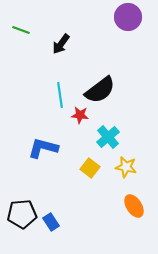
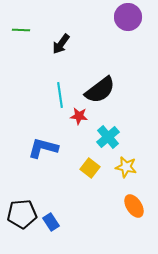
green line: rotated 18 degrees counterclockwise
red star: moved 1 px left, 1 px down
